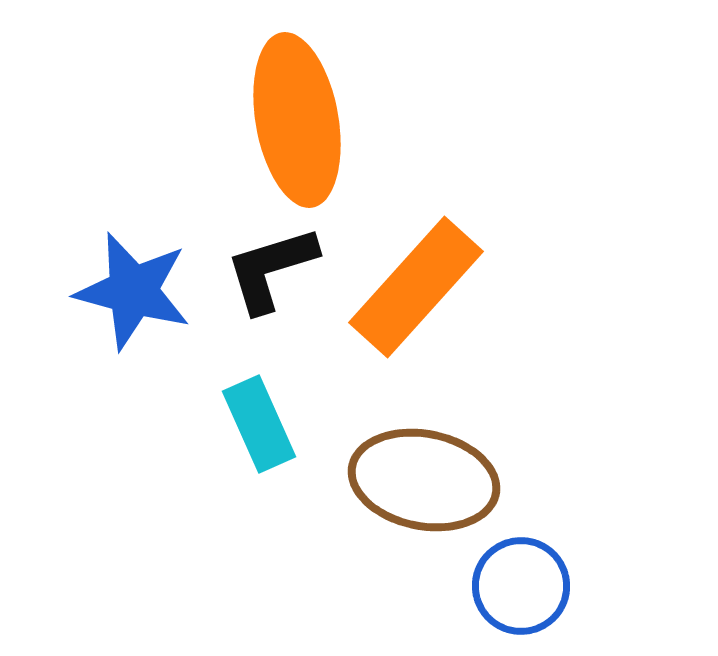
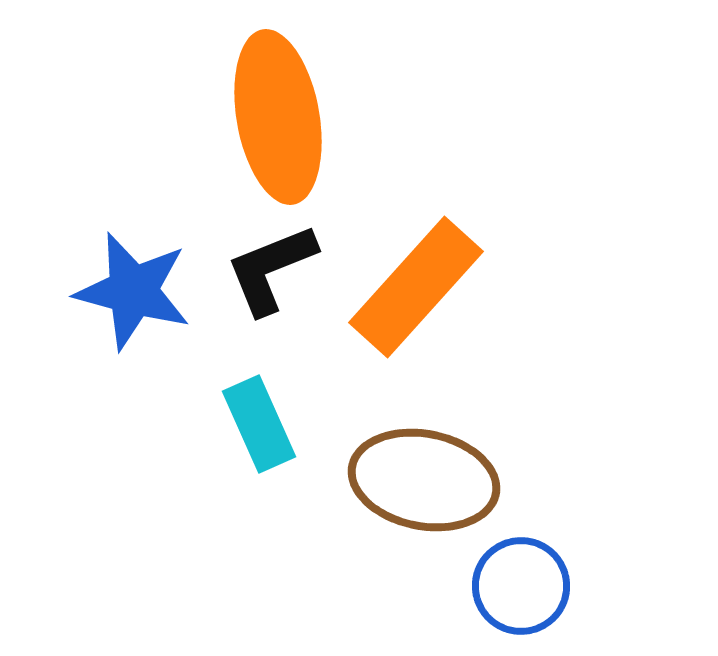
orange ellipse: moved 19 px left, 3 px up
black L-shape: rotated 5 degrees counterclockwise
